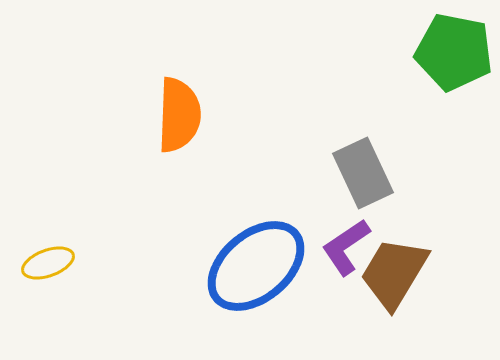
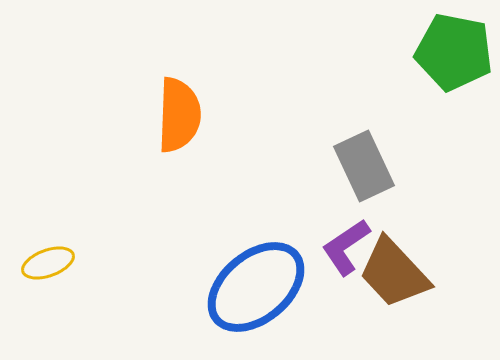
gray rectangle: moved 1 px right, 7 px up
blue ellipse: moved 21 px down
brown trapezoid: rotated 74 degrees counterclockwise
